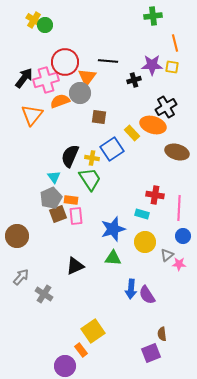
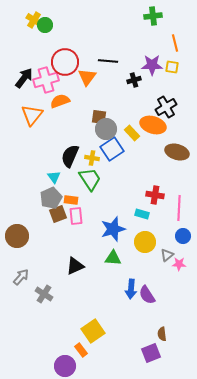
gray circle at (80, 93): moved 26 px right, 36 px down
